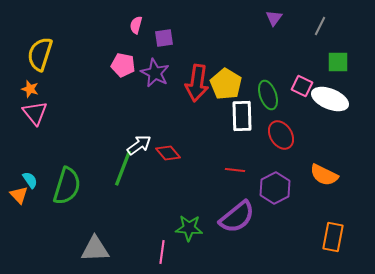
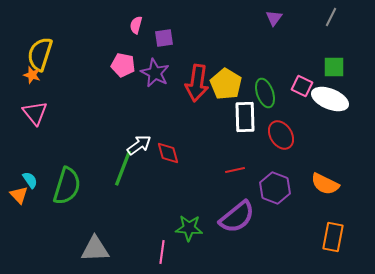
gray line: moved 11 px right, 9 px up
green square: moved 4 px left, 5 px down
orange star: moved 2 px right, 14 px up
green ellipse: moved 3 px left, 2 px up
white rectangle: moved 3 px right, 1 px down
red diamond: rotated 25 degrees clockwise
red line: rotated 18 degrees counterclockwise
orange semicircle: moved 1 px right, 9 px down
purple hexagon: rotated 12 degrees counterclockwise
